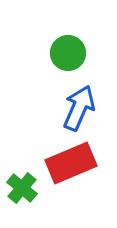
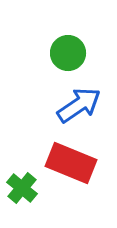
blue arrow: moved 3 px up; rotated 33 degrees clockwise
red rectangle: rotated 45 degrees clockwise
